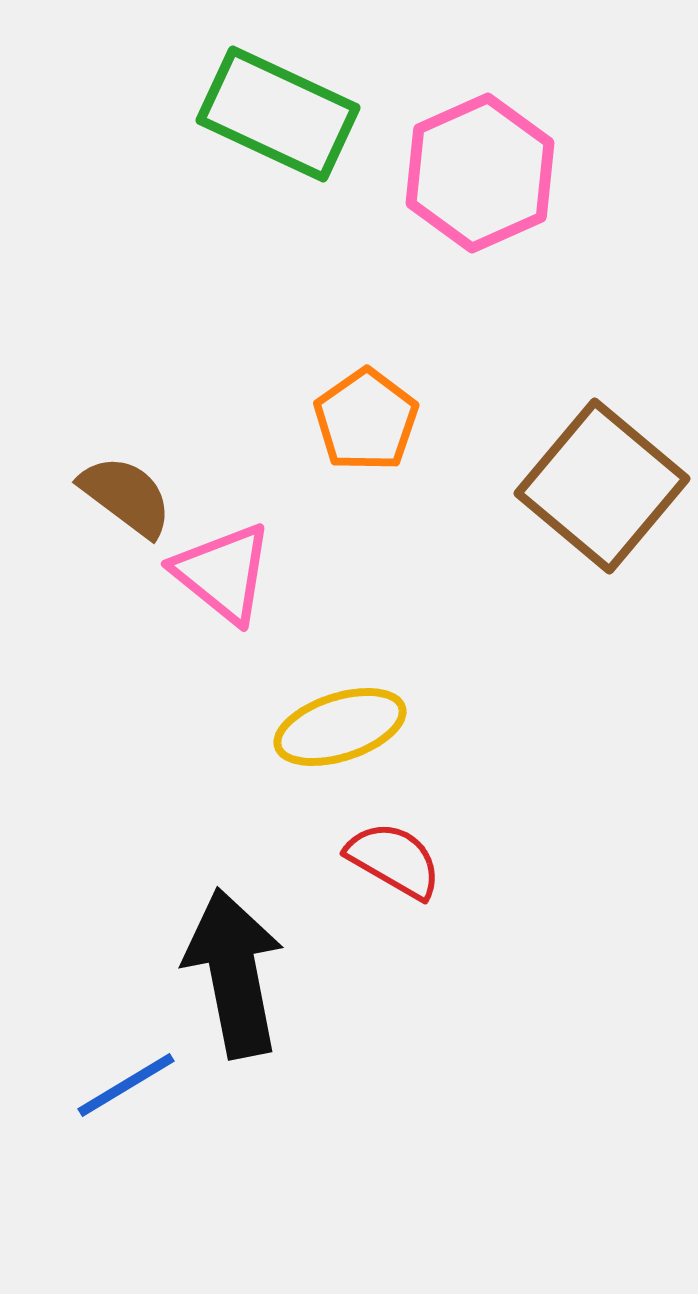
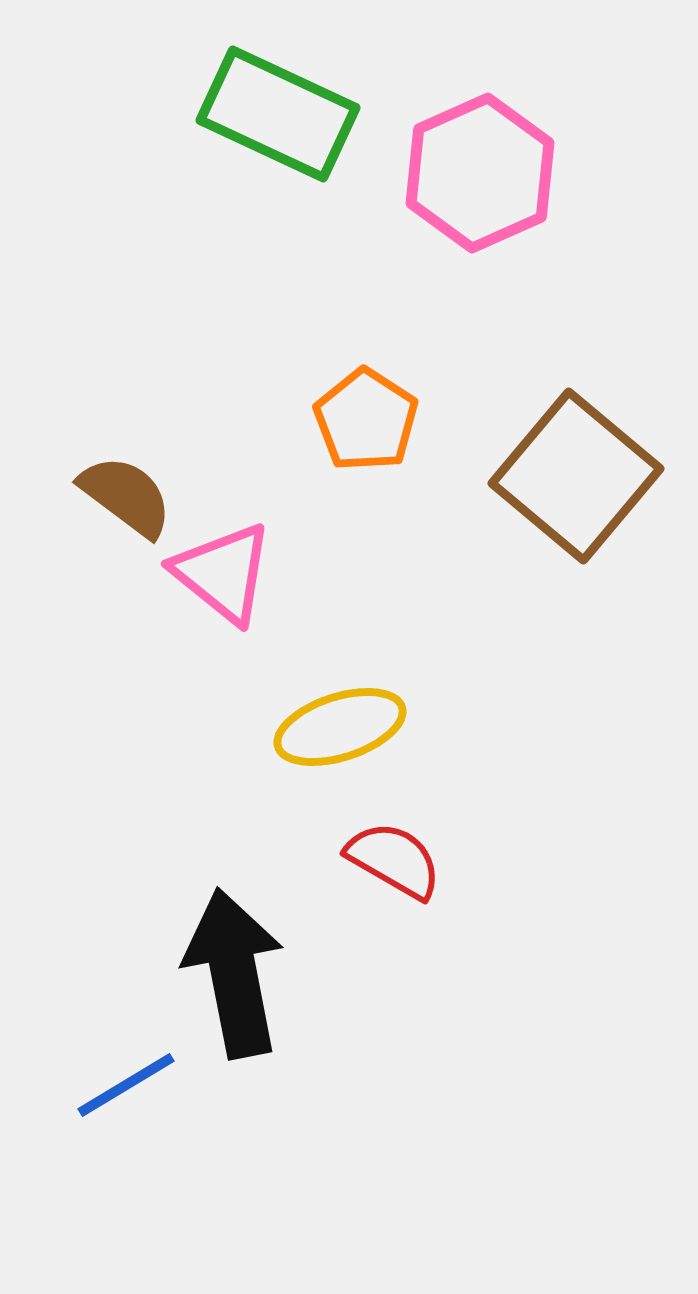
orange pentagon: rotated 4 degrees counterclockwise
brown square: moved 26 px left, 10 px up
